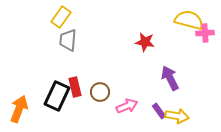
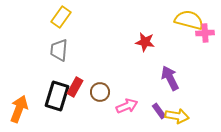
gray trapezoid: moved 9 px left, 10 px down
red rectangle: rotated 42 degrees clockwise
black rectangle: rotated 8 degrees counterclockwise
